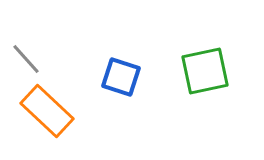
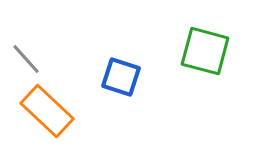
green square: moved 20 px up; rotated 27 degrees clockwise
